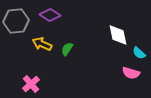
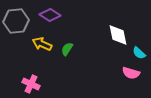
pink cross: rotated 24 degrees counterclockwise
